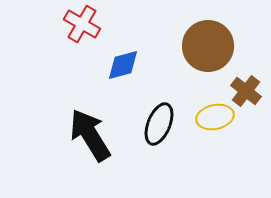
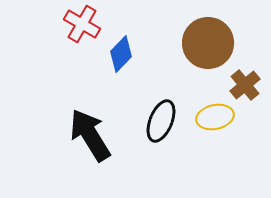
brown circle: moved 3 px up
blue diamond: moved 2 px left, 11 px up; rotated 30 degrees counterclockwise
brown cross: moved 1 px left, 6 px up; rotated 12 degrees clockwise
black ellipse: moved 2 px right, 3 px up
